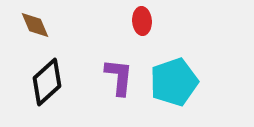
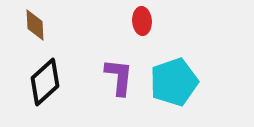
brown diamond: rotated 20 degrees clockwise
black diamond: moved 2 px left
